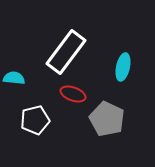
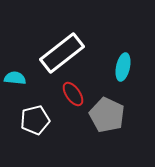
white rectangle: moved 4 px left, 1 px down; rotated 15 degrees clockwise
cyan semicircle: moved 1 px right
red ellipse: rotated 35 degrees clockwise
gray pentagon: moved 4 px up
